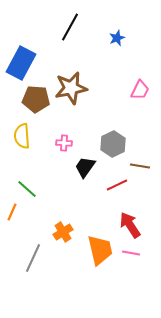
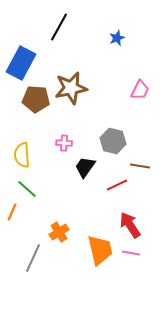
black line: moved 11 px left
yellow semicircle: moved 19 px down
gray hexagon: moved 3 px up; rotated 20 degrees counterclockwise
orange cross: moved 4 px left
